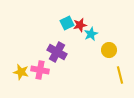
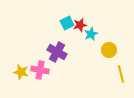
yellow line: moved 1 px right, 1 px up
